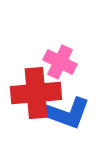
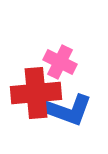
blue L-shape: moved 2 px right, 3 px up
